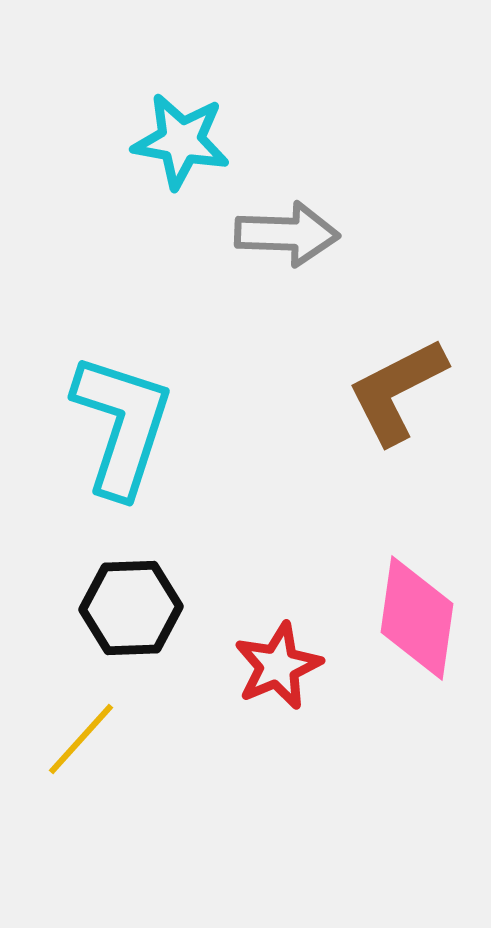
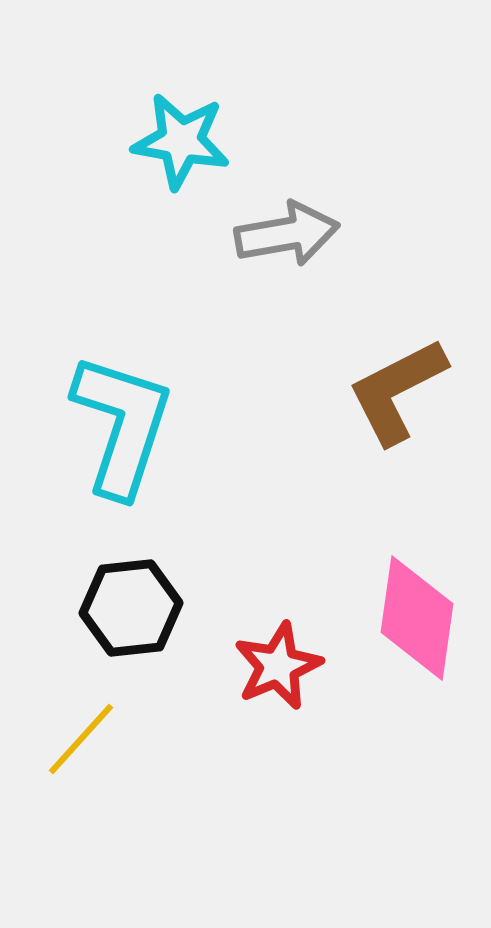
gray arrow: rotated 12 degrees counterclockwise
black hexagon: rotated 4 degrees counterclockwise
